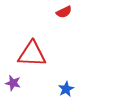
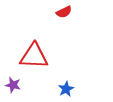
red triangle: moved 2 px right, 2 px down
purple star: moved 2 px down
